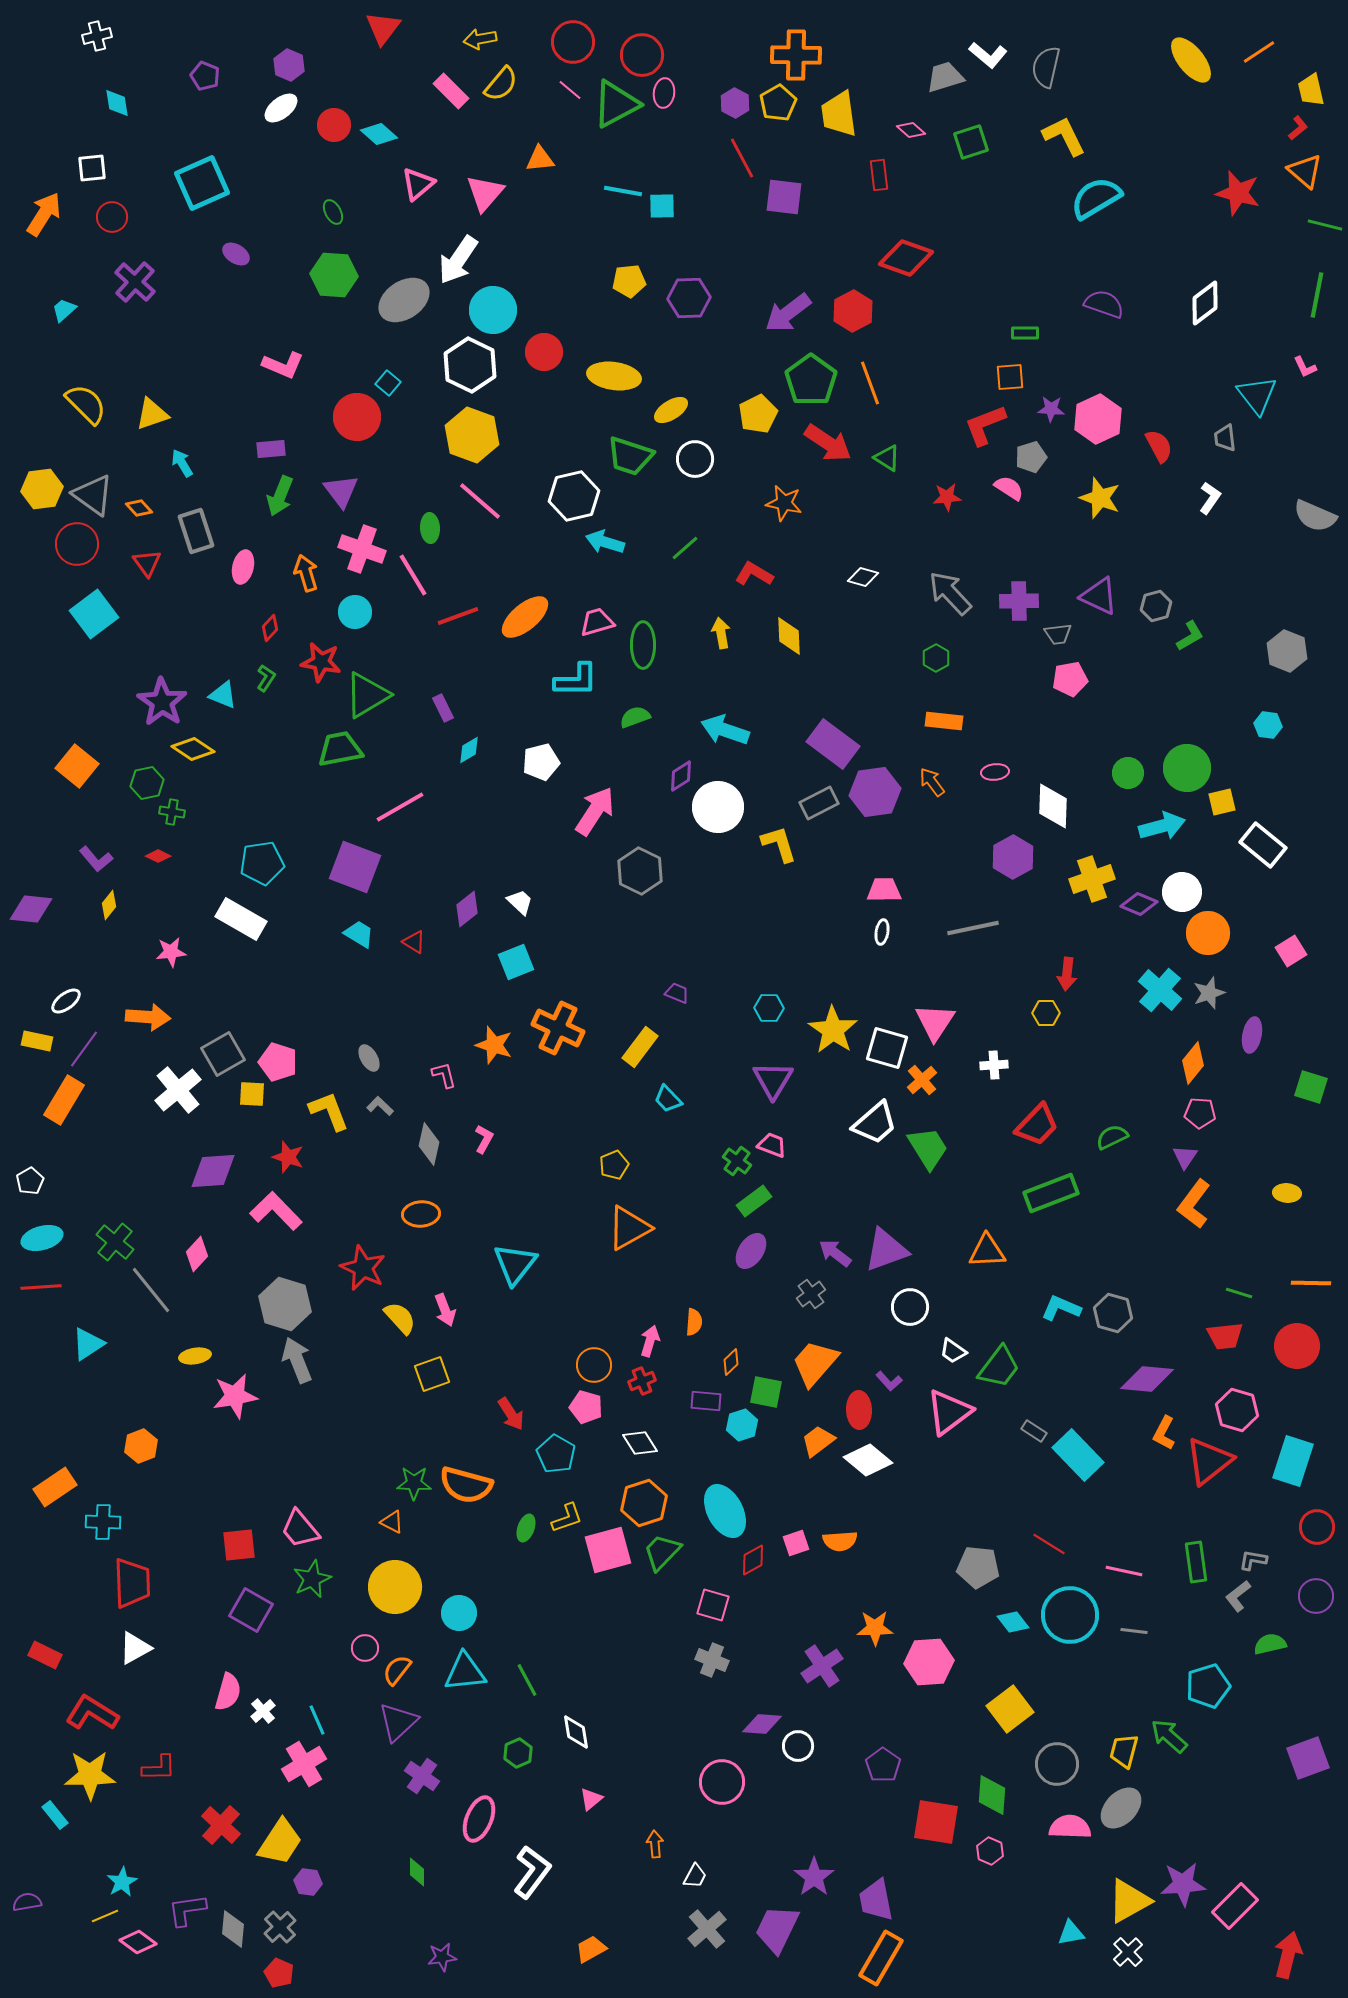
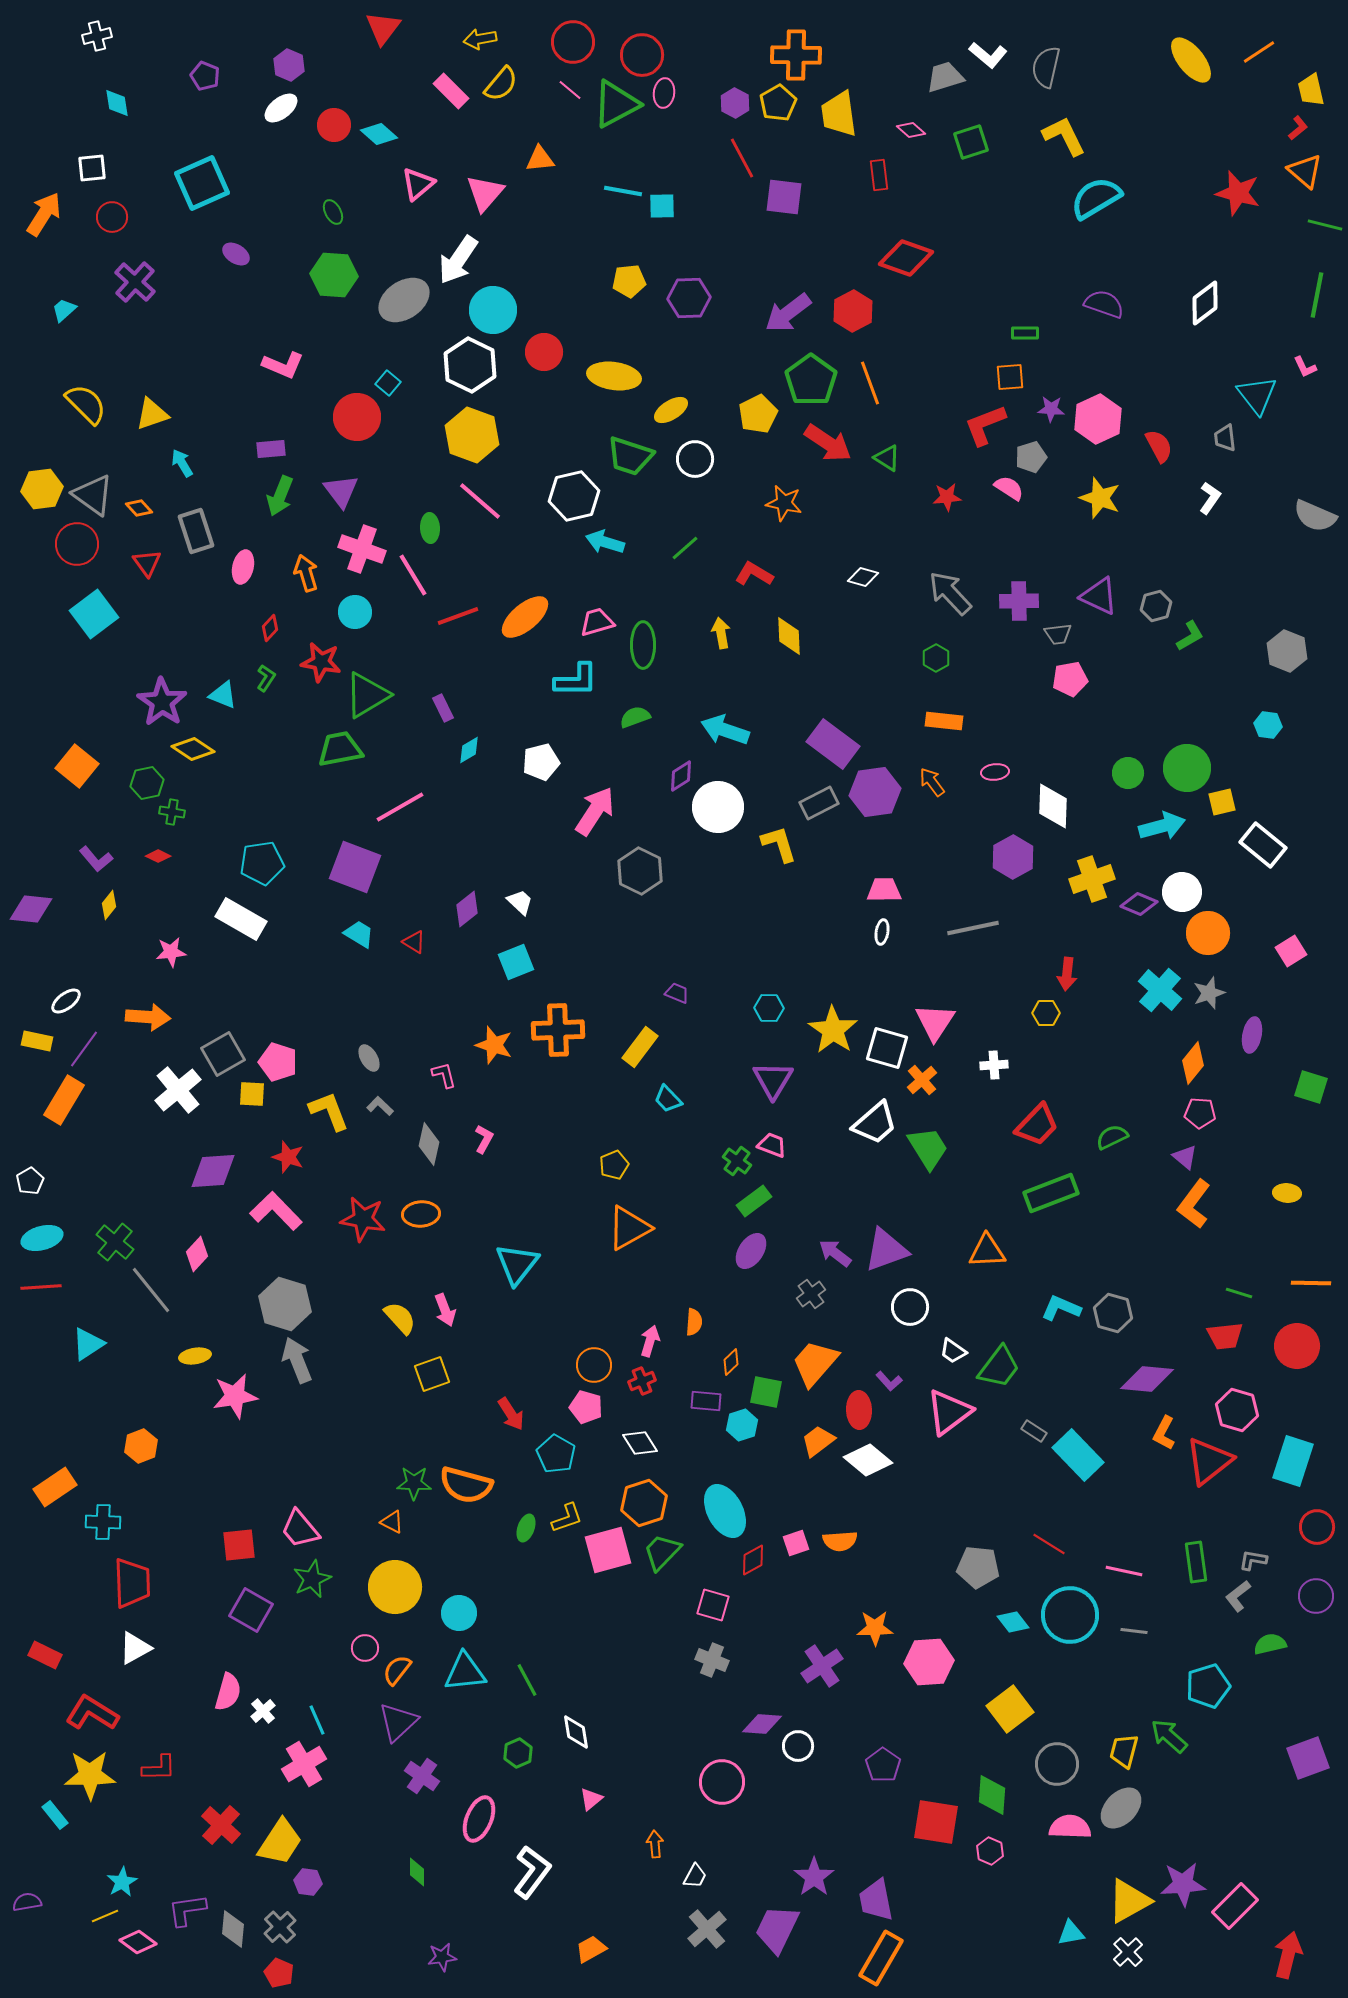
orange cross at (558, 1028): moved 2 px down; rotated 27 degrees counterclockwise
purple triangle at (1185, 1157): rotated 24 degrees counterclockwise
cyan triangle at (515, 1264): moved 2 px right
red star at (363, 1268): moved 49 px up; rotated 15 degrees counterclockwise
